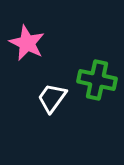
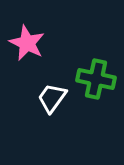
green cross: moved 1 px left, 1 px up
